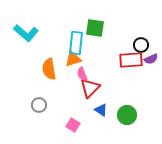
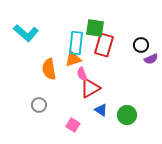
red rectangle: moved 27 px left, 15 px up; rotated 70 degrees counterclockwise
red triangle: rotated 15 degrees clockwise
